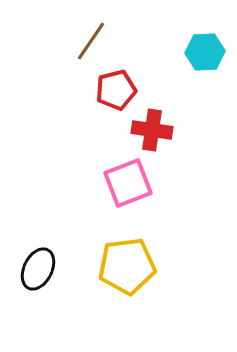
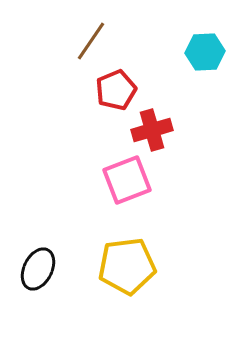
red pentagon: rotated 9 degrees counterclockwise
red cross: rotated 24 degrees counterclockwise
pink square: moved 1 px left, 3 px up
